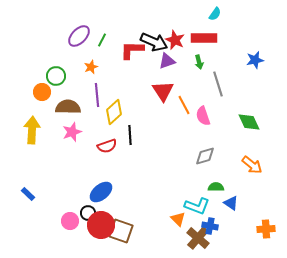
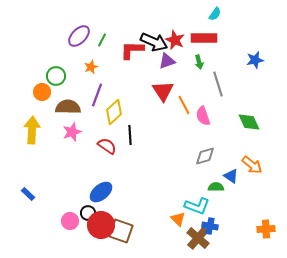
purple line: rotated 25 degrees clockwise
red semicircle: rotated 126 degrees counterclockwise
blue triangle: moved 27 px up
